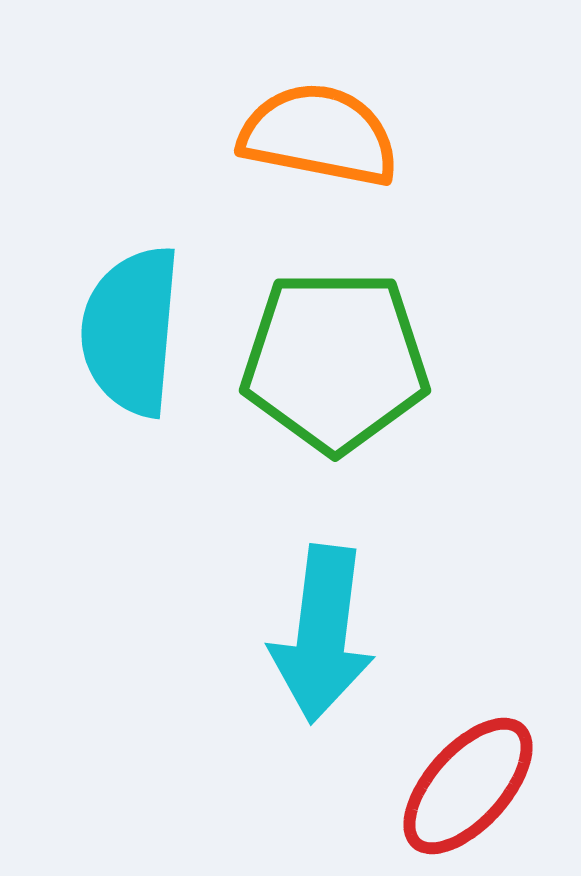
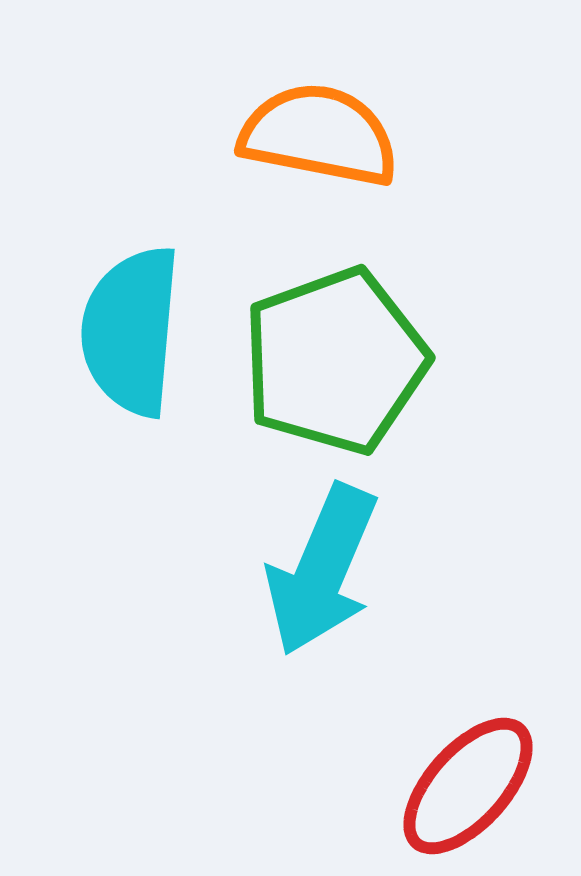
green pentagon: rotated 20 degrees counterclockwise
cyan arrow: moved 64 px up; rotated 16 degrees clockwise
